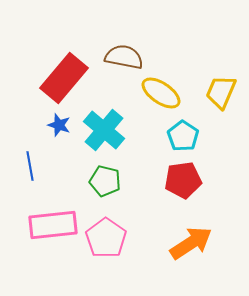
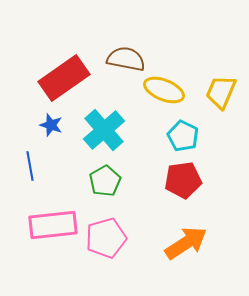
brown semicircle: moved 2 px right, 2 px down
red rectangle: rotated 15 degrees clockwise
yellow ellipse: moved 3 px right, 3 px up; rotated 12 degrees counterclockwise
blue star: moved 8 px left
cyan cross: rotated 9 degrees clockwise
cyan pentagon: rotated 8 degrees counterclockwise
green pentagon: rotated 28 degrees clockwise
pink pentagon: rotated 21 degrees clockwise
orange arrow: moved 5 px left
